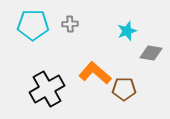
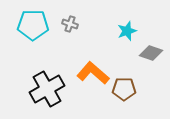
gray cross: rotated 21 degrees clockwise
gray diamond: rotated 10 degrees clockwise
orange L-shape: moved 2 px left
